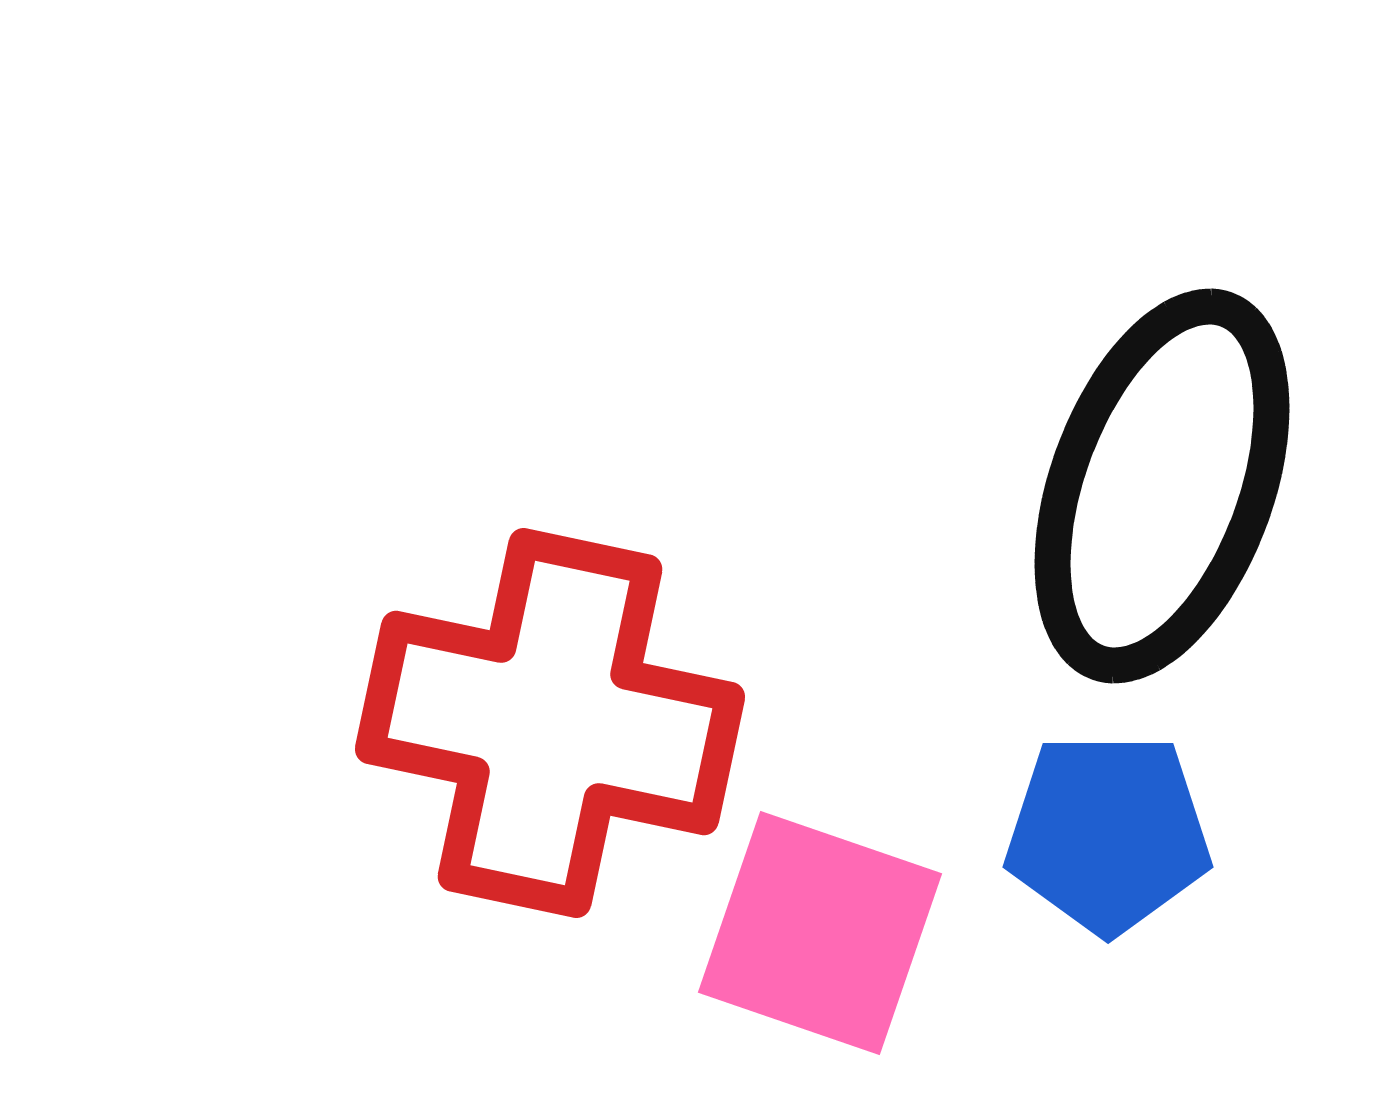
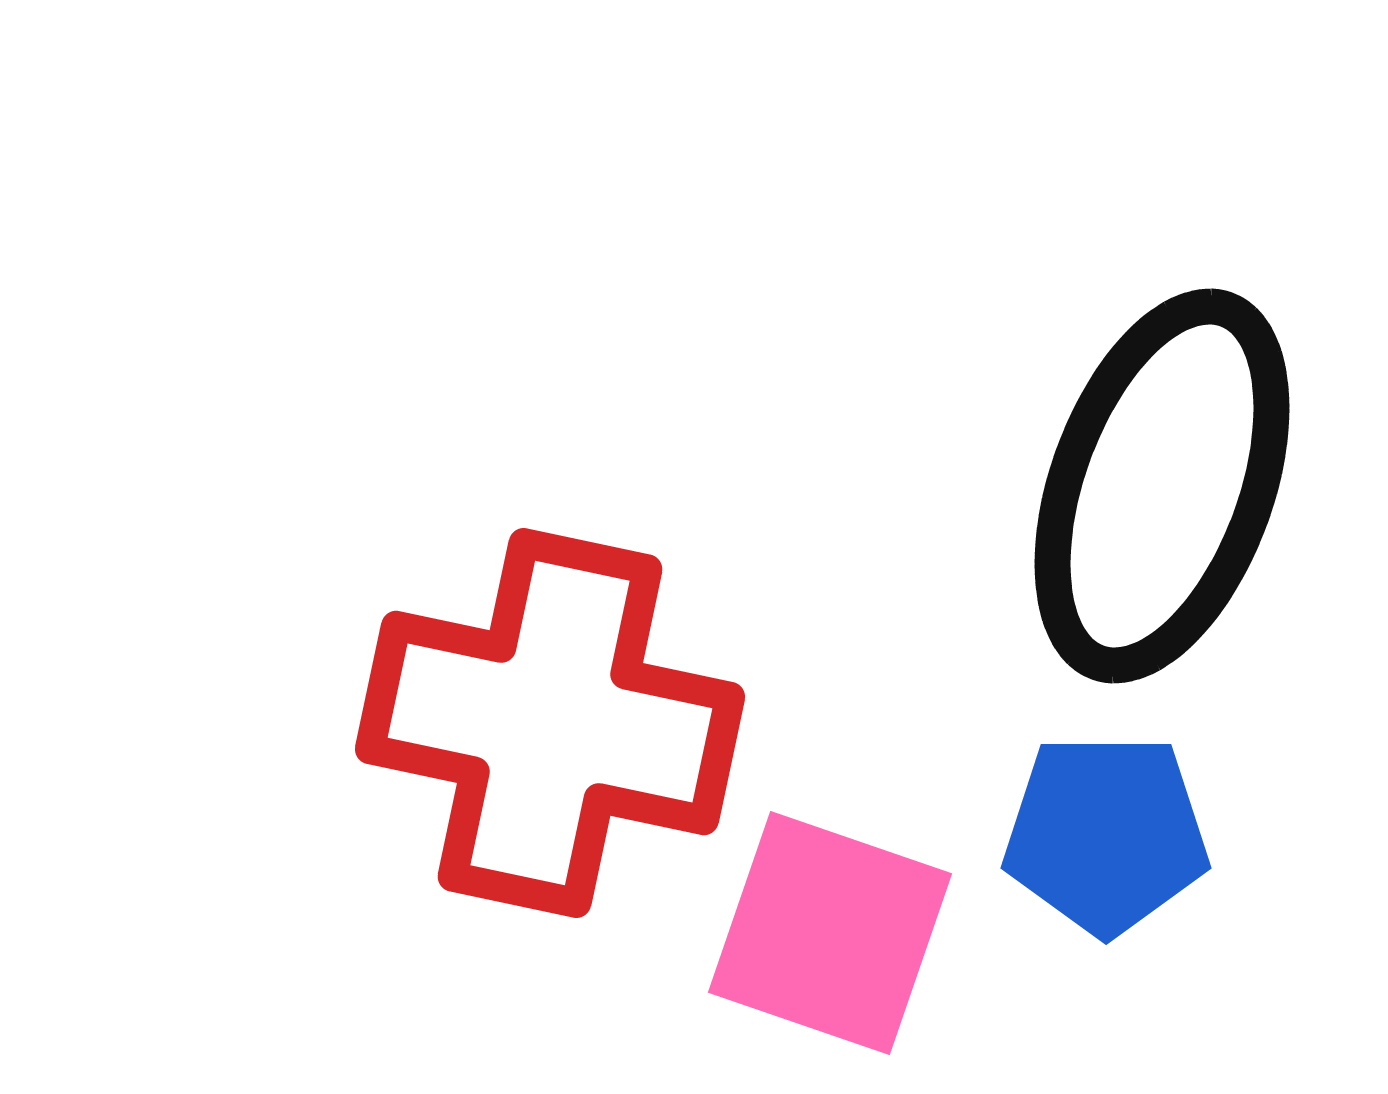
blue pentagon: moved 2 px left, 1 px down
pink square: moved 10 px right
